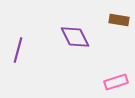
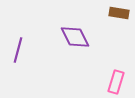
brown rectangle: moved 7 px up
pink rectangle: rotated 55 degrees counterclockwise
